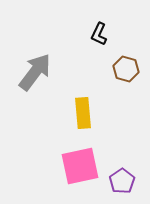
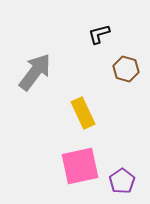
black L-shape: rotated 50 degrees clockwise
yellow rectangle: rotated 20 degrees counterclockwise
